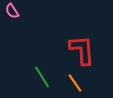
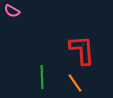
pink semicircle: rotated 28 degrees counterclockwise
green line: rotated 30 degrees clockwise
